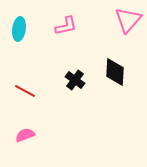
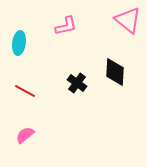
pink triangle: rotated 32 degrees counterclockwise
cyan ellipse: moved 14 px down
black cross: moved 2 px right, 3 px down
pink semicircle: rotated 18 degrees counterclockwise
